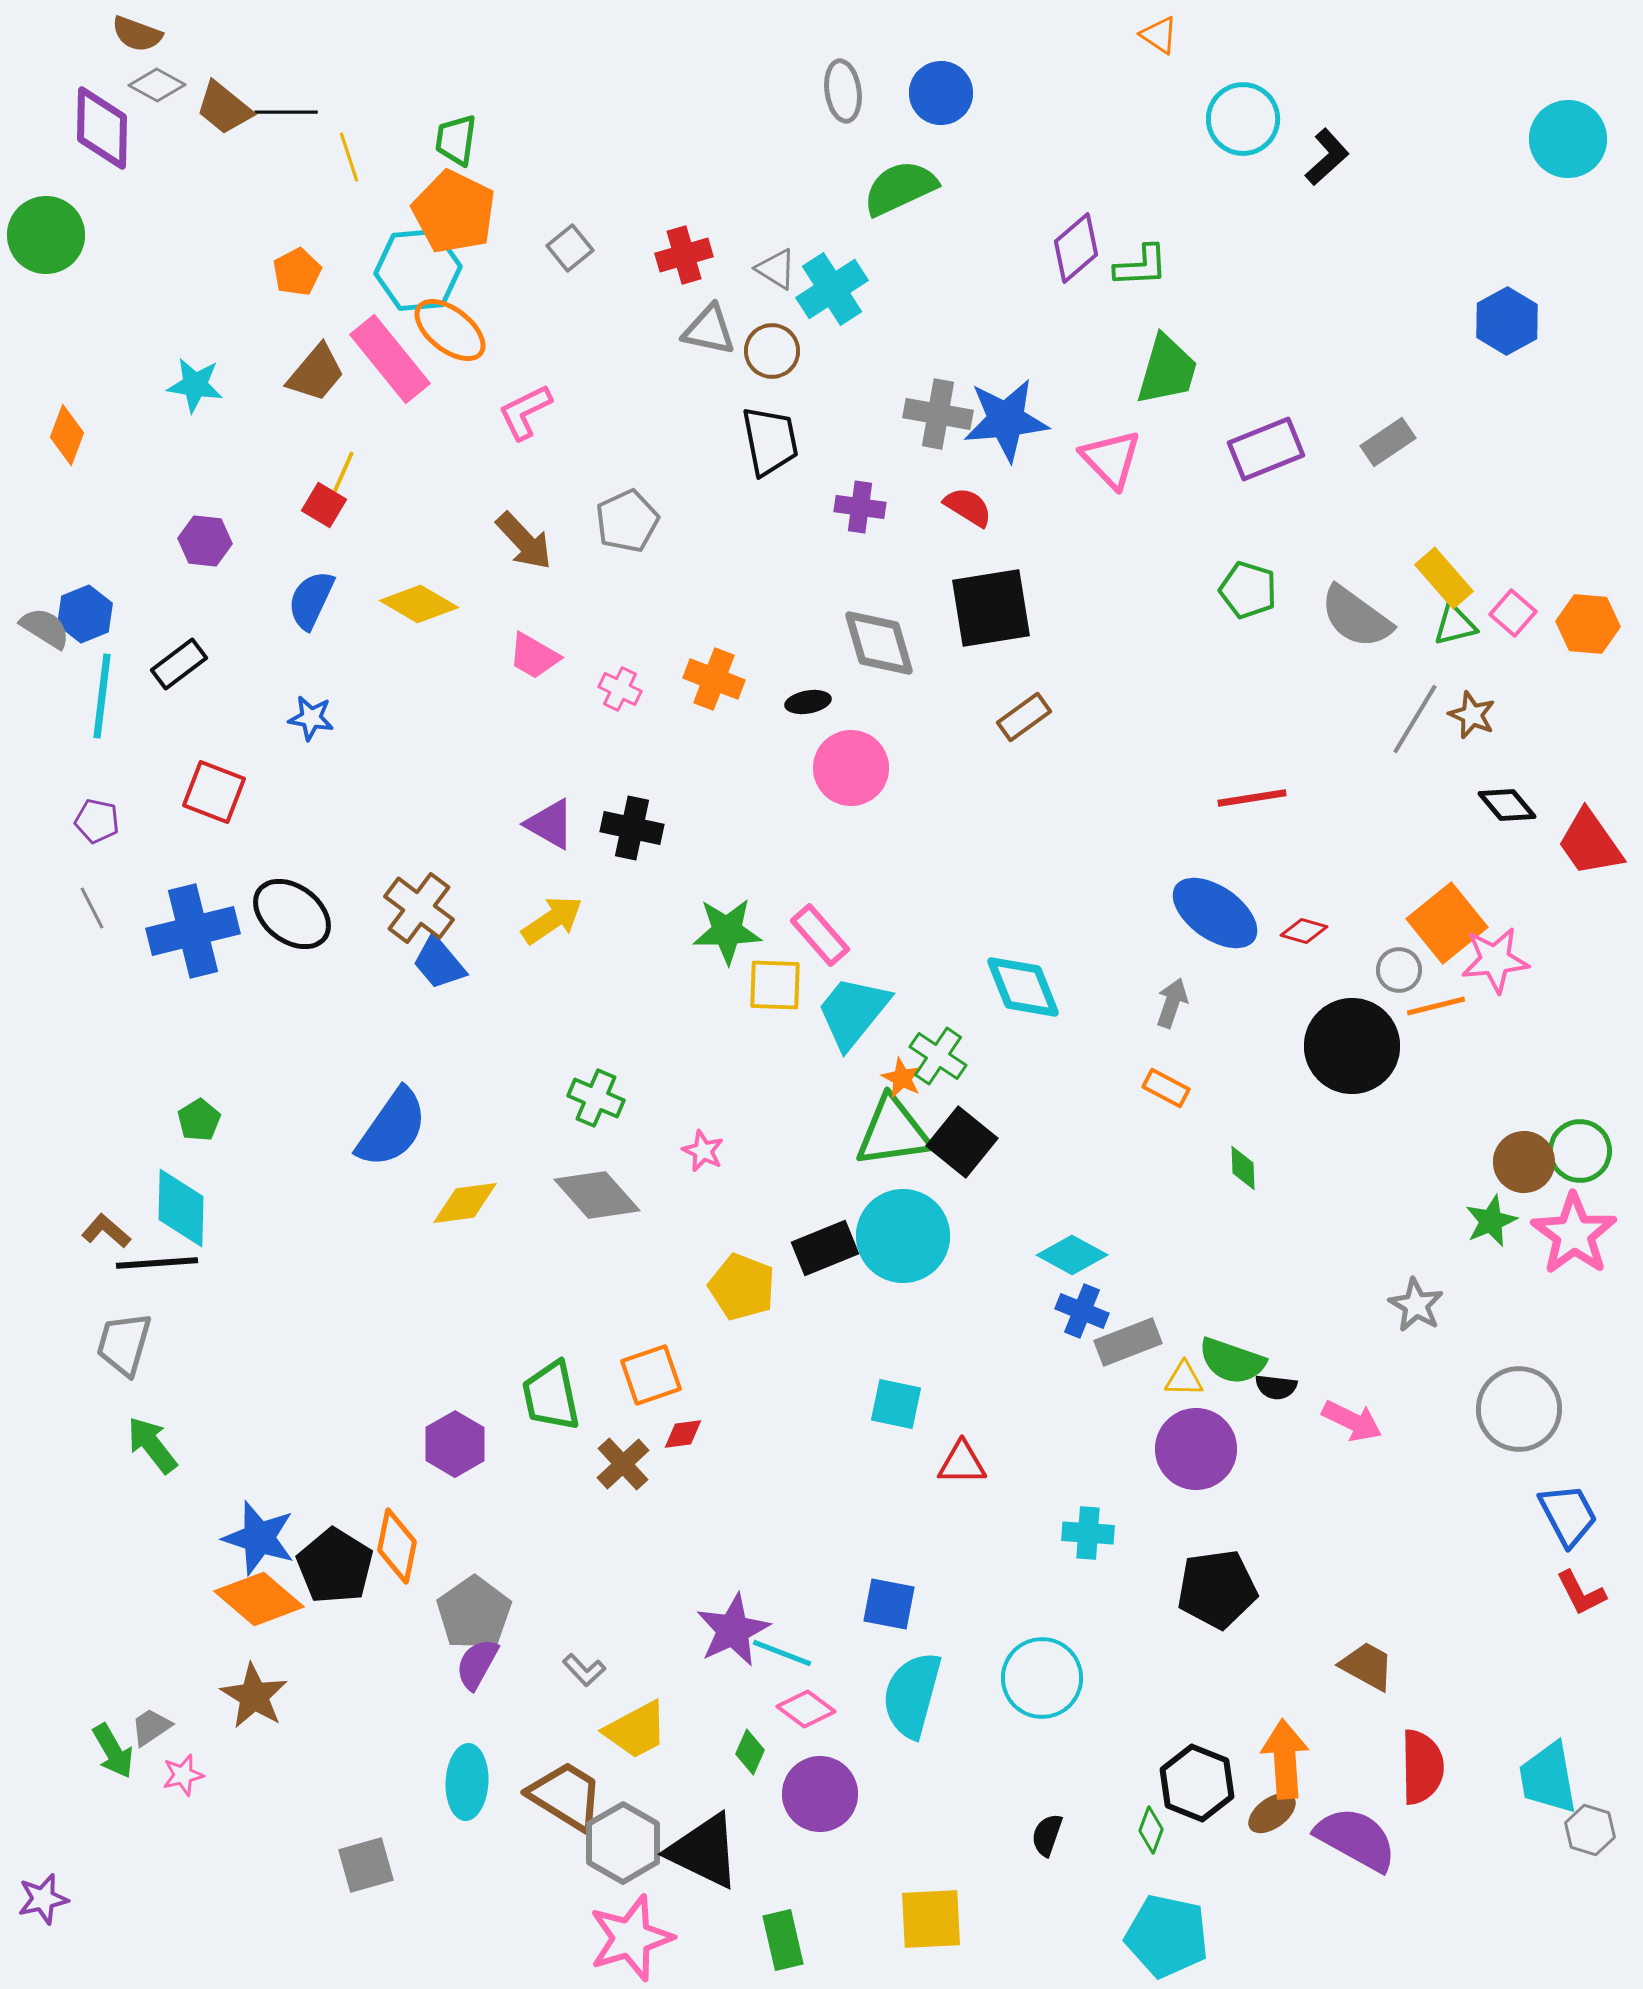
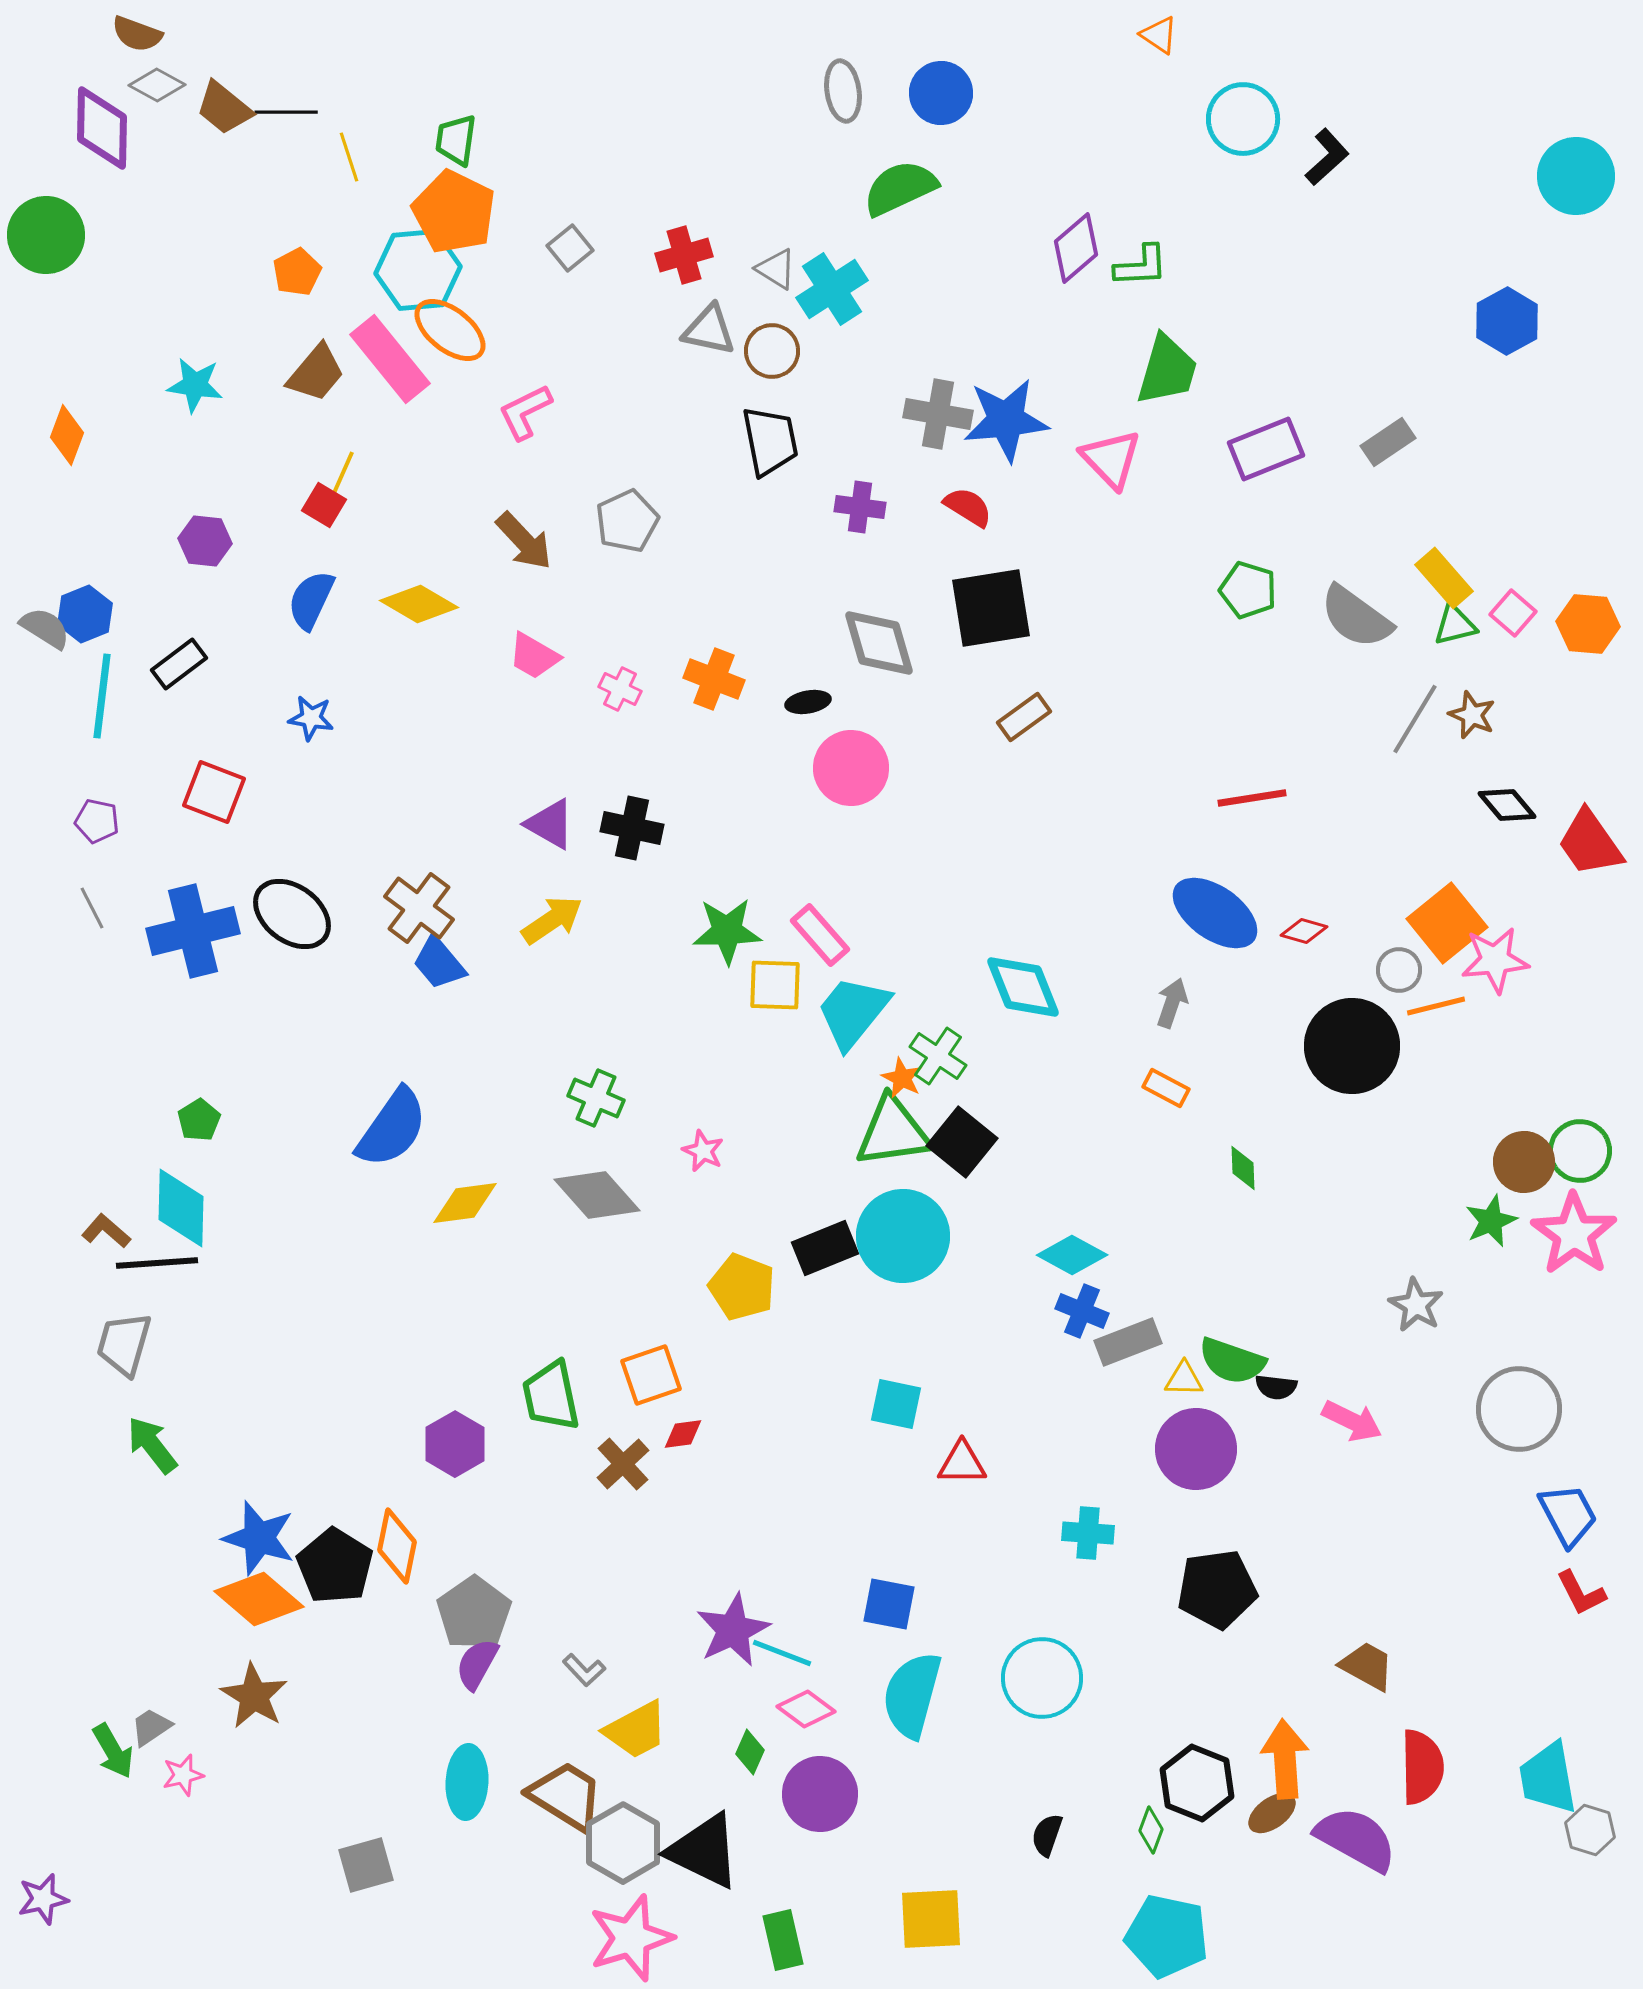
cyan circle at (1568, 139): moved 8 px right, 37 px down
